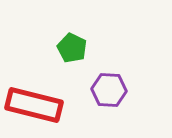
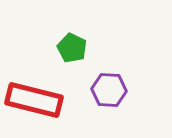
red rectangle: moved 5 px up
